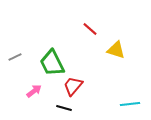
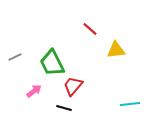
yellow triangle: rotated 24 degrees counterclockwise
